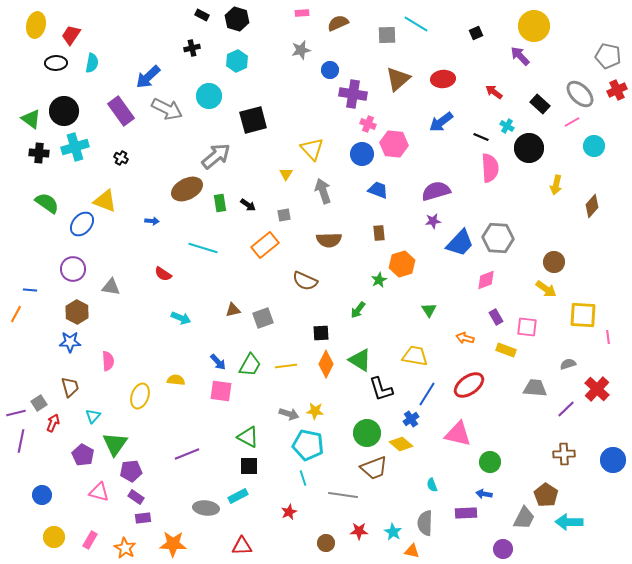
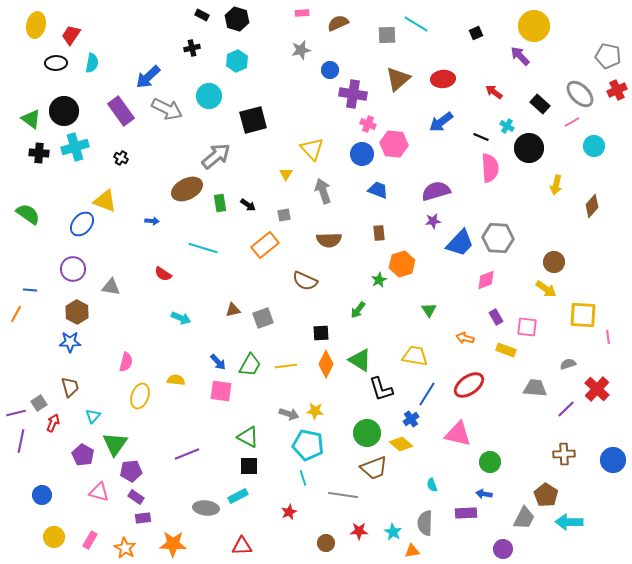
green semicircle at (47, 203): moved 19 px left, 11 px down
pink semicircle at (108, 361): moved 18 px right, 1 px down; rotated 18 degrees clockwise
orange triangle at (412, 551): rotated 21 degrees counterclockwise
